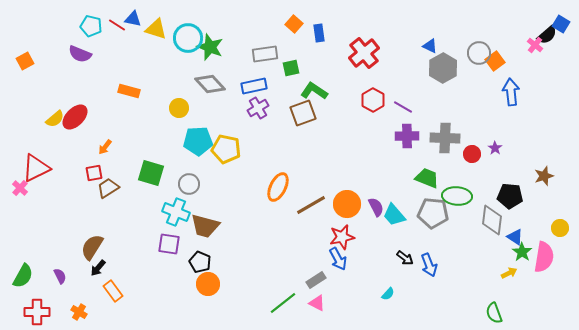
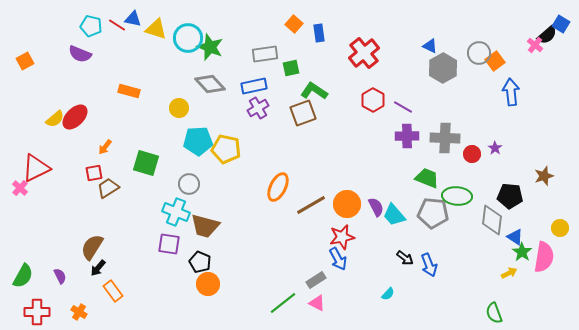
green square at (151, 173): moved 5 px left, 10 px up
